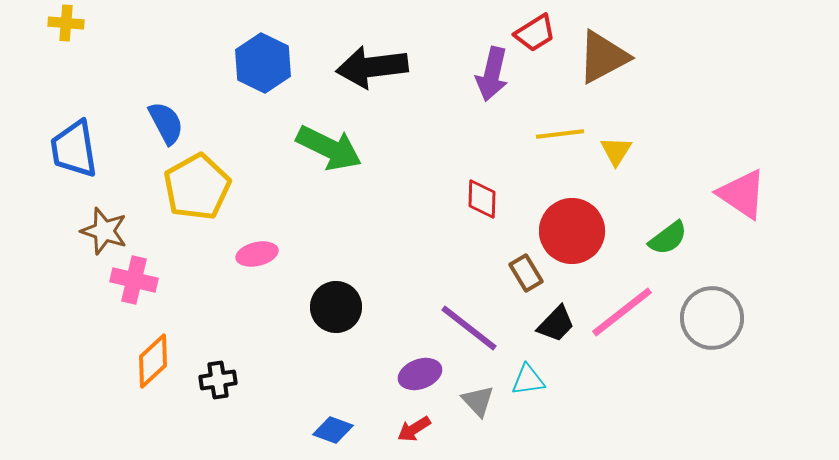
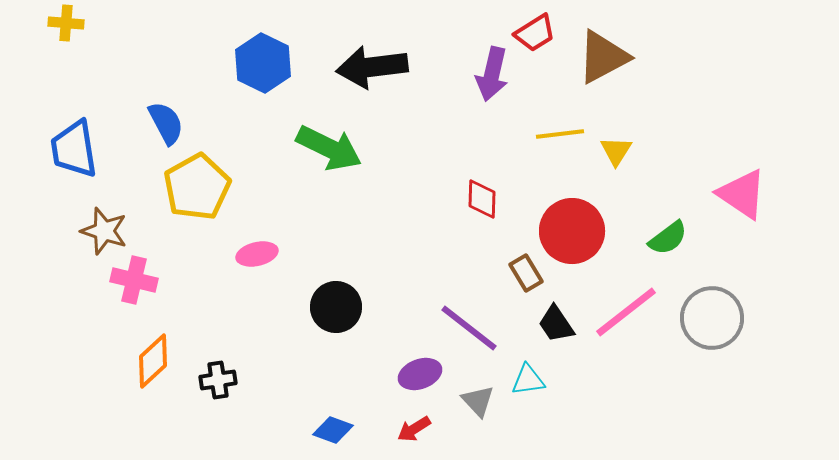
pink line: moved 4 px right
black trapezoid: rotated 102 degrees clockwise
